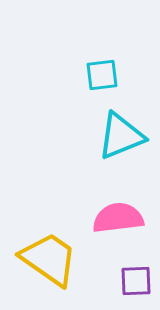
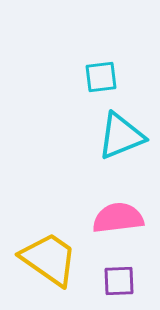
cyan square: moved 1 px left, 2 px down
purple square: moved 17 px left
